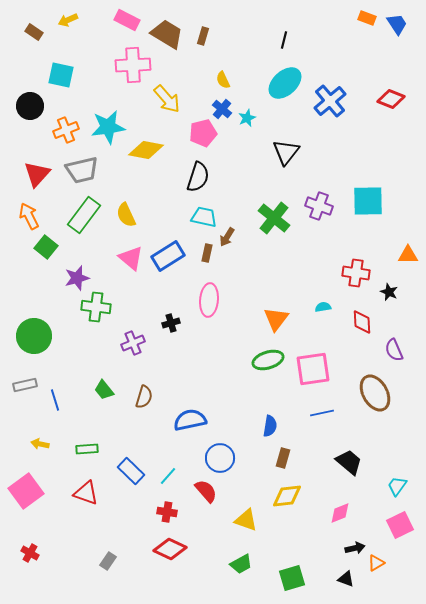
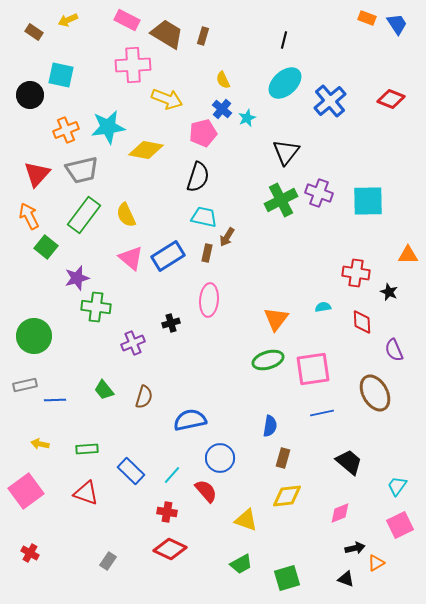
yellow arrow at (167, 99): rotated 28 degrees counterclockwise
black circle at (30, 106): moved 11 px up
purple cross at (319, 206): moved 13 px up
green cross at (274, 218): moved 7 px right, 18 px up; rotated 24 degrees clockwise
blue line at (55, 400): rotated 75 degrees counterclockwise
cyan line at (168, 476): moved 4 px right, 1 px up
green square at (292, 578): moved 5 px left
